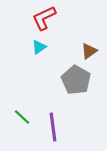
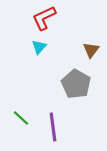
cyan triangle: rotated 14 degrees counterclockwise
brown triangle: moved 2 px right, 1 px up; rotated 18 degrees counterclockwise
gray pentagon: moved 4 px down
green line: moved 1 px left, 1 px down
